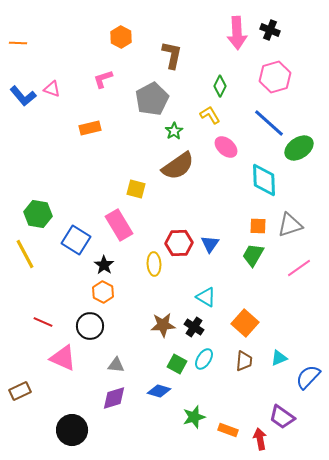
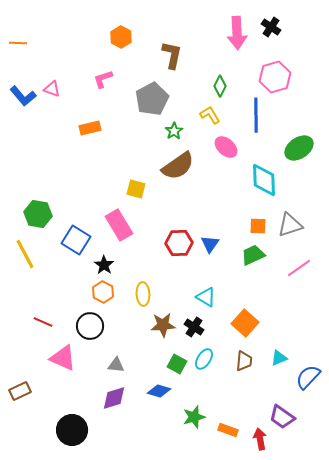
black cross at (270, 30): moved 1 px right, 3 px up; rotated 12 degrees clockwise
blue line at (269, 123): moved 13 px left, 8 px up; rotated 48 degrees clockwise
green trapezoid at (253, 255): rotated 35 degrees clockwise
yellow ellipse at (154, 264): moved 11 px left, 30 px down
